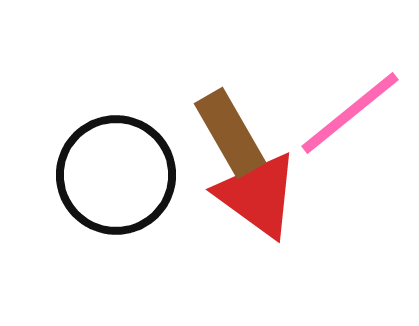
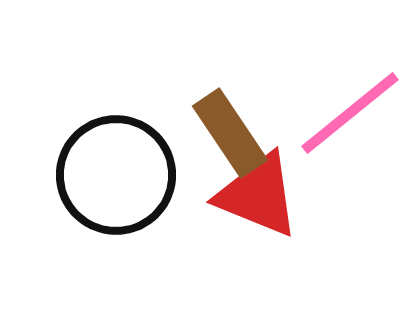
brown rectangle: rotated 4 degrees counterclockwise
red triangle: rotated 14 degrees counterclockwise
